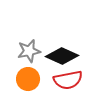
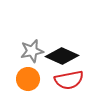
gray star: moved 3 px right
red semicircle: moved 1 px right
